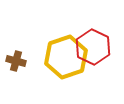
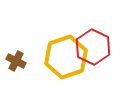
brown cross: rotated 12 degrees clockwise
